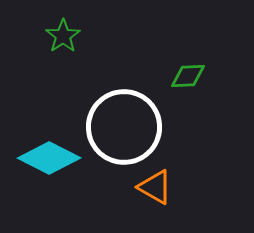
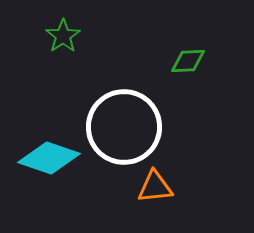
green diamond: moved 15 px up
cyan diamond: rotated 8 degrees counterclockwise
orange triangle: rotated 36 degrees counterclockwise
